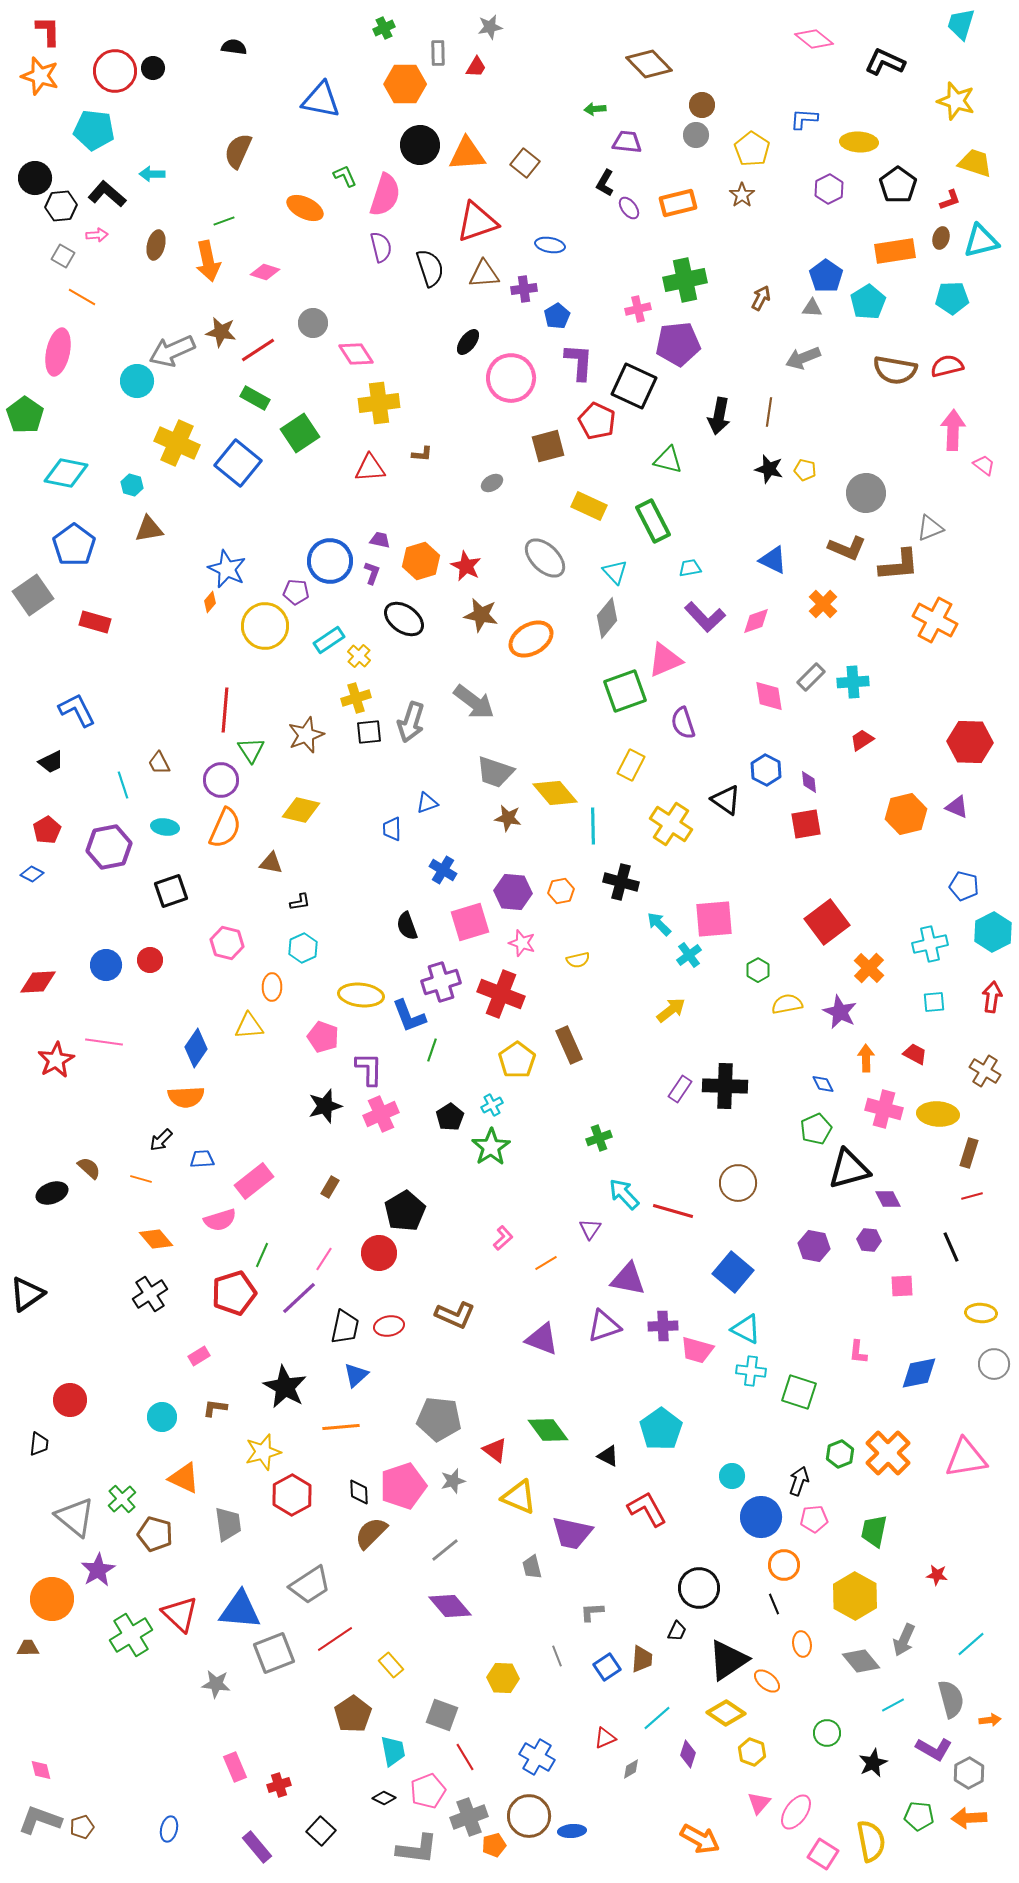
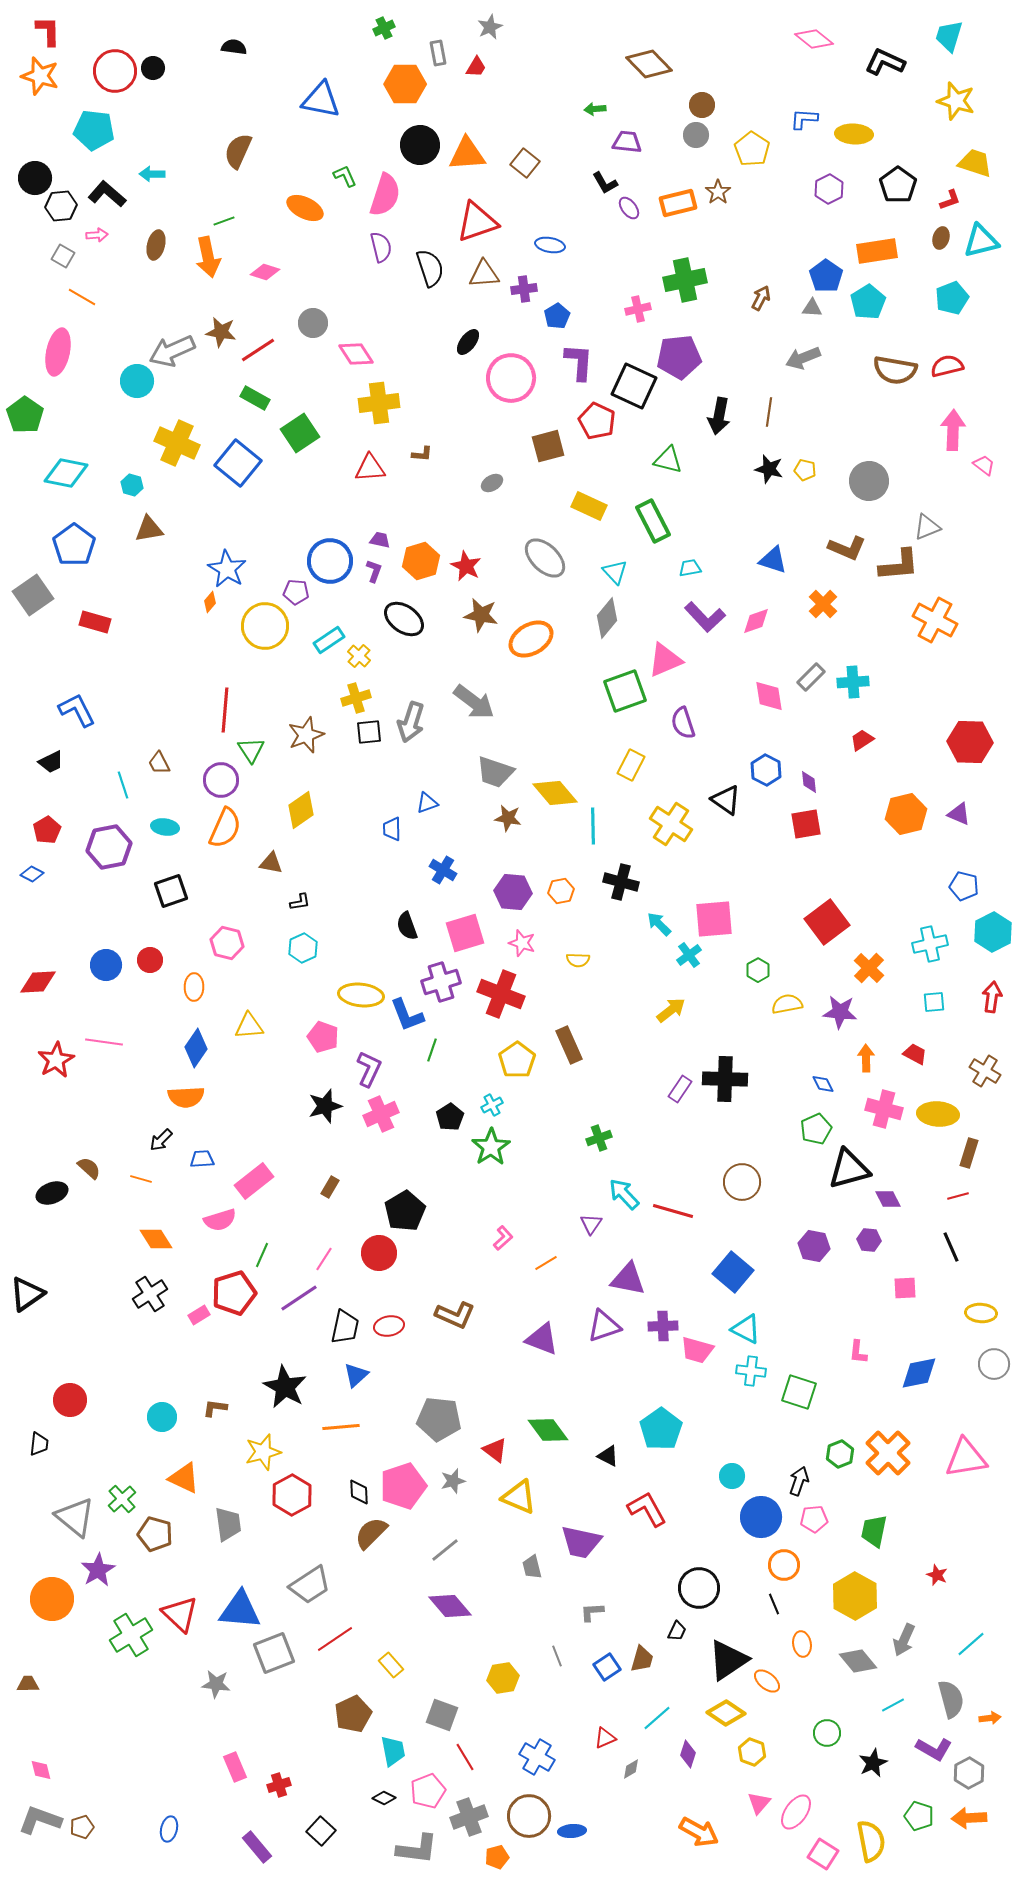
cyan trapezoid at (961, 24): moved 12 px left, 12 px down
gray star at (490, 27): rotated 15 degrees counterclockwise
gray rectangle at (438, 53): rotated 10 degrees counterclockwise
yellow ellipse at (859, 142): moved 5 px left, 8 px up
black L-shape at (605, 183): rotated 60 degrees counterclockwise
brown star at (742, 195): moved 24 px left, 3 px up
orange rectangle at (895, 251): moved 18 px left
orange arrow at (208, 261): moved 4 px up
cyan pentagon at (952, 298): rotated 20 degrees counterclockwise
purple pentagon at (678, 344): moved 1 px right, 13 px down
gray circle at (866, 493): moved 3 px right, 12 px up
gray triangle at (930, 528): moved 3 px left, 1 px up
blue triangle at (773, 560): rotated 8 degrees counterclockwise
blue star at (227, 569): rotated 6 degrees clockwise
purple L-shape at (372, 573): moved 2 px right, 2 px up
purple triangle at (957, 807): moved 2 px right, 7 px down
yellow diamond at (301, 810): rotated 48 degrees counterclockwise
pink square at (470, 922): moved 5 px left, 11 px down
yellow semicircle at (578, 960): rotated 15 degrees clockwise
orange ellipse at (272, 987): moved 78 px left
purple star at (840, 1012): rotated 20 degrees counterclockwise
blue L-shape at (409, 1016): moved 2 px left, 1 px up
purple L-shape at (369, 1069): rotated 24 degrees clockwise
black cross at (725, 1086): moved 7 px up
brown circle at (738, 1183): moved 4 px right, 1 px up
red line at (972, 1196): moved 14 px left
purple triangle at (590, 1229): moved 1 px right, 5 px up
orange diamond at (156, 1239): rotated 8 degrees clockwise
pink square at (902, 1286): moved 3 px right, 2 px down
purple line at (299, 1298): rotated 9 degrees clockwise
pink rectangle at (199, 1356): moved 41 px up
purple trapezoid at (572, 1533): moved 9 px right, 9 px down
red star at (937, 1575): rotated 15 degrees clockwise
brown trapezoid at (28, 1648): moved 36 px down
brown trapezoid at (642, 1659): rotated 12 degrees clockwise
gray diamond at (861, 1661): moved 3 px left
yellow hexagon at (503, 1678): rotated 12 degrees counterclockwise
brown pentagon at (353, 1714): rotated 9 degrees clockwise
orange arrow at (990, 1720): moved 2 px up
green pentagon at (919, 1816): rotated 12 degrees clockwise
orange arrow at (700, 1839): moved 1 px left, 7 px up
orange pentagon at (494, 1845): moved 3 px right, 12 px down
